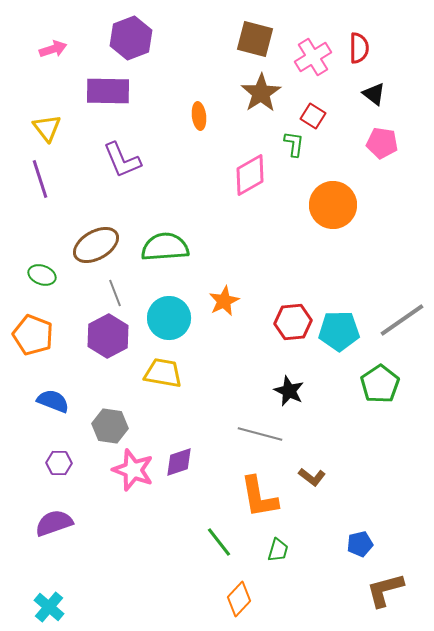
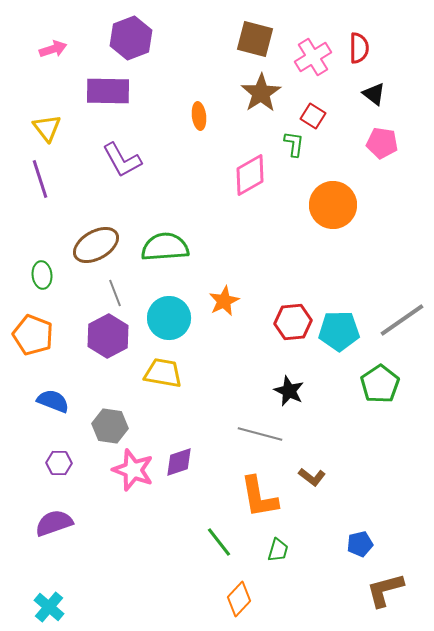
purple L-shape at (122, 160): rotated 6 degrees counterclockwise
green ellipse at (42, 275): rotated 64 degrees clockwise
